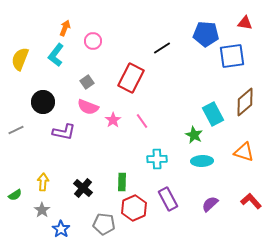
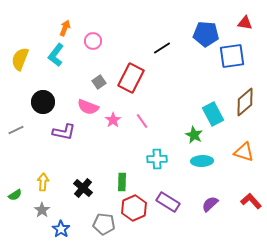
gray square: moved 12 px right
purple rectangle: moved 3 px down; rotated 30 degrees counterclockwise
